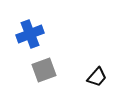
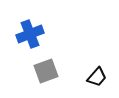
gray square: moved 2 px right, 1 px down
